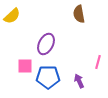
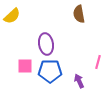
purple ellipse: rotated 35 degrees counterclockwise
blue pentagon: moved 2 px right, 6 px up
